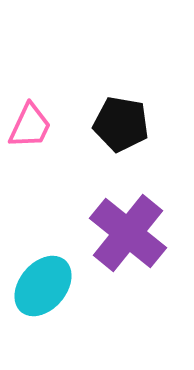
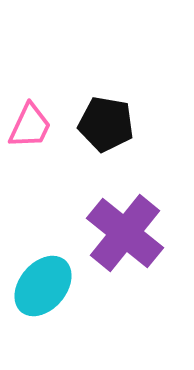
black pentagon: moved 15 px left
purple cross: moved 3 px left
